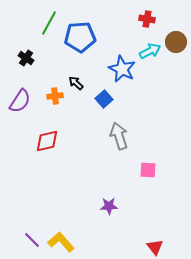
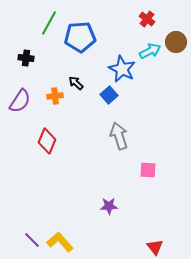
red cross: rotated 28 degrees clockwise
black cross: rotated 28 degrees counterclockwise
blue square: moved 5 px right, 4 px up
red diamond: rotated 55 degrees counterclockwise
yellow L-shape: moved 1 px left
